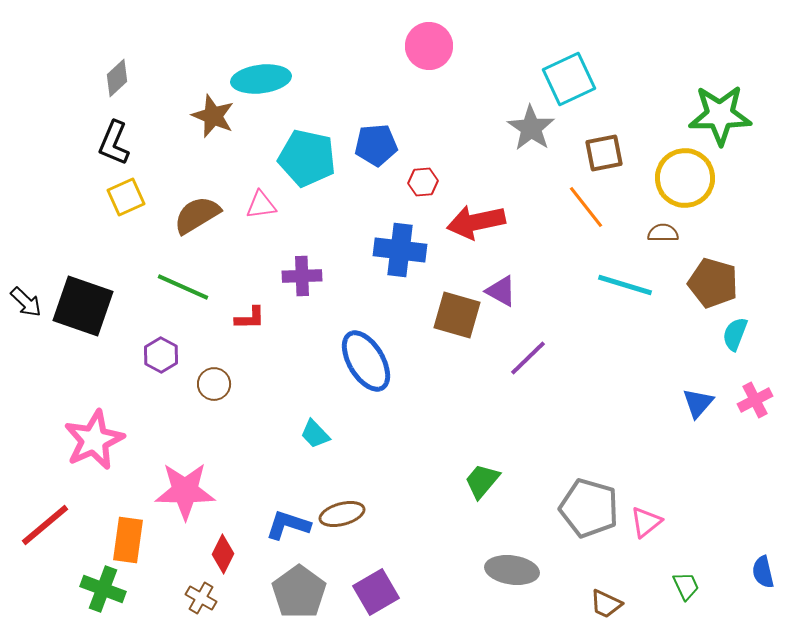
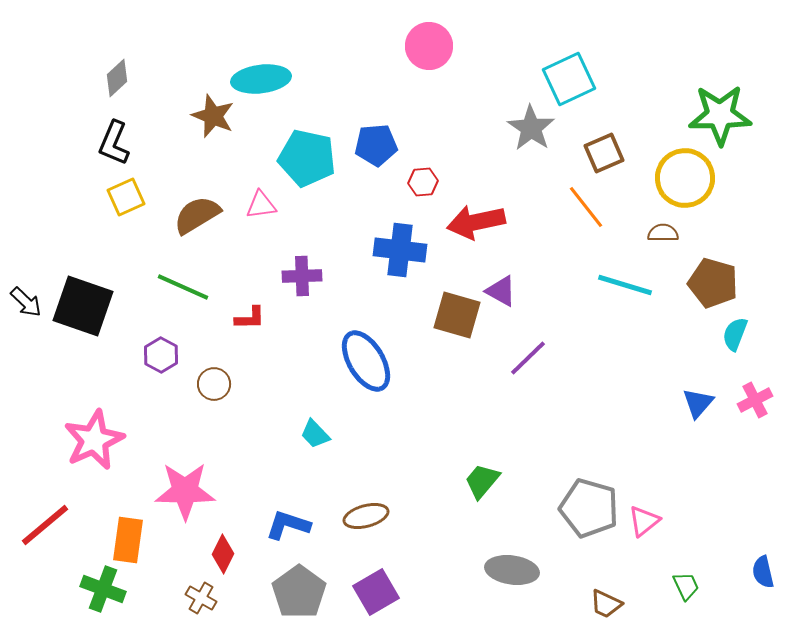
brown square at (604, 153): rotated 12 degrees counterclockwise
brown ellipse at (342, 514): moved 24 px right, 2 px down
pink triangle at (646, 522): moved 2 px left, 1 px up
